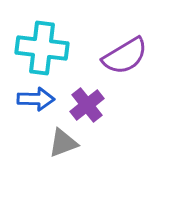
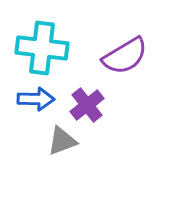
gray triangle: moved 1 px left, 2 px up
